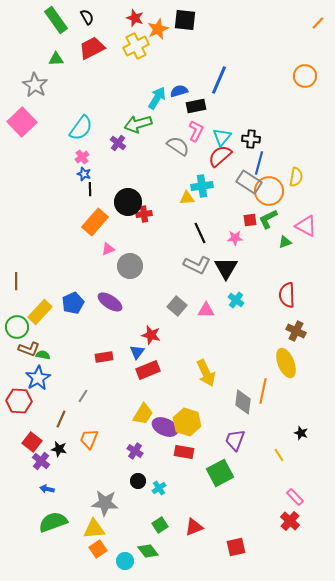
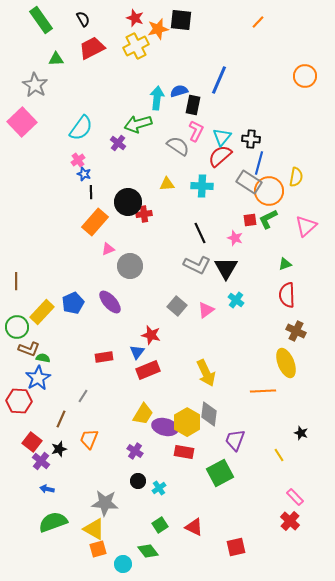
black semicircle at (87, 17): moved 4 px left, 2 px down
green rectangle at (56, 20): moved 15 px left
black square at (185, 20): moved 4 px left
orange line at (318, 23): moved 60 px left, 1 px up
orange star at (158, 29): rotated 10 degrees clockwise
cyan arrow at (157, 98): rotated 25 degrees counterclockwise
black rectangle at (196, 106): moved 3 px left, 1 px up; rotated 66 degrees counterclockwise
pink cross at (82, 157): moved 4 px left, 3 px down
cyan cross at (202, 186): rotated 10 degrees clockwise
black line at (90, 189): moved 1 px right, 3 px down
yellow triangle at (187, 198): moved 20 px left, 14 px up
pink triangle at (306, 226): rotated 50 degrees clockwise
pink star at (235, 238): rotated 21 degrees clockwise
green triangle at (285, 242): moved 22 px down
purple ellipse at (110, 302): rotated 15 degrees clockwise
pink triangle at (206, 310): rotated 36 degrees counterclockwise
yellow rectangle at (40, 312): moved 2 px right
green semicircle at (43, 355): moved 3 px down
orange line at (263, 391): rotated 75 degrees clockwise
gray diamond at (243, 402): moved 34 px left, 12 px down
yellow hexagon at (187, 422): rotated 12 degrees clockwise
purple ellipse at (165, 427): rotated 10 degrees counterclockwise
black star at (59, 449): rotated 28 degrees counterclockwise
red triangle at (194, 527): rotated 48 degrees clockwise
yellow triangle at (94, 529): rotated 35 degrees clockwise
orange square at (98, 549): rotated 18 degrees clockwise
cyan circle at (125, 561): moved 2 px left, 3 px down
